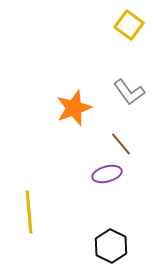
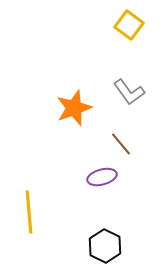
purple ellipse: moved 5 px left, 3 px down
black hexagon: moved 6 px left
